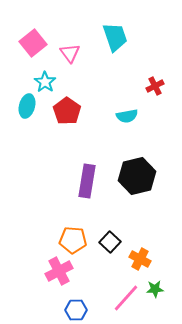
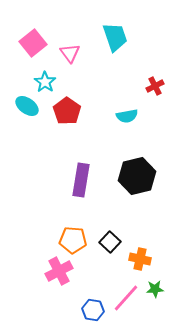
cyan ellipse: rotated 70 degrees counterclockwise
purple rectangle: moved 6 px left, 1 px up
orange cross: rotated 15 degrees counterclockwise
blue hexagon: moved 17 px right; rotated 10 degrees clockwise
